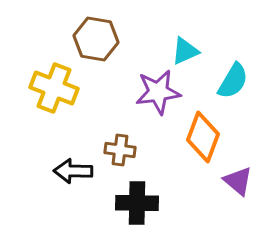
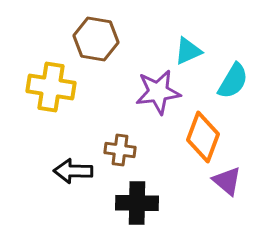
cyan triangle: moved 3 px right
yellow cross: moved 3 px left, 1 px up; rotated 12 degrees counterclockwise
purple triangle: moved 11 px left
